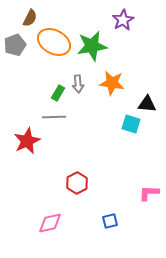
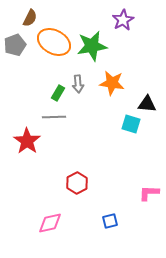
red star: rotated 12 degrees counterclockwise
